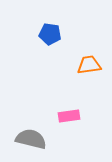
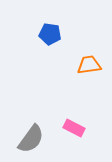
pink rectangle: moved 5 px right, 12 px down; rotated 35 degrees clockwise
gray semicircle: rotated 112 degrees clockwise
